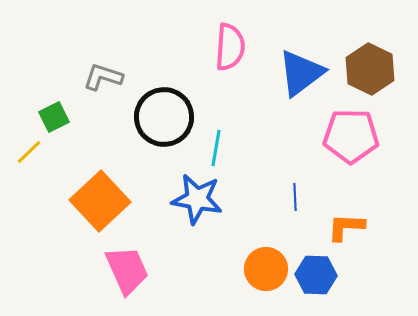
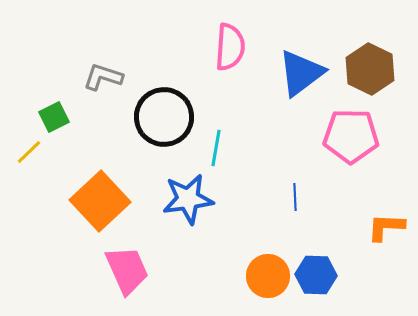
blue star: moved 9 px left; rotated 18 degrees counterclockwise
orange L-shape: moved 40 px right
orange circle: moved 2 px right, 7 px down
